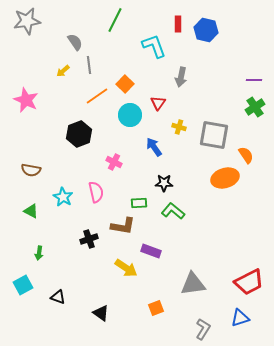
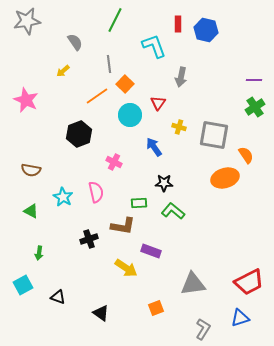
gray line at (89, 65): moved 20 px right, 1 px up
